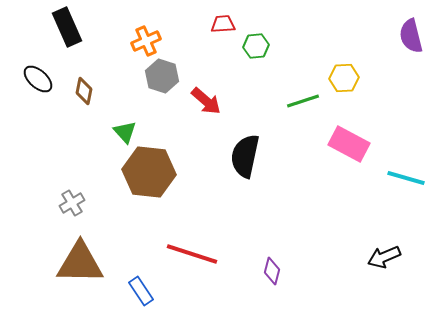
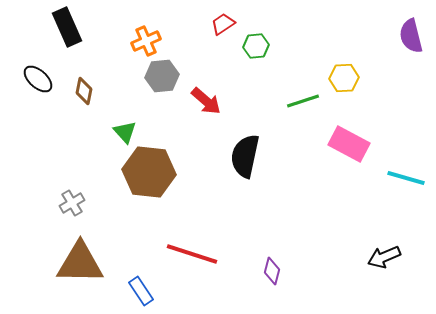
red trapezoid: rotated 30 degrees counterclockwise
gray hexagon: rotated 24 degrees counterclockwise
